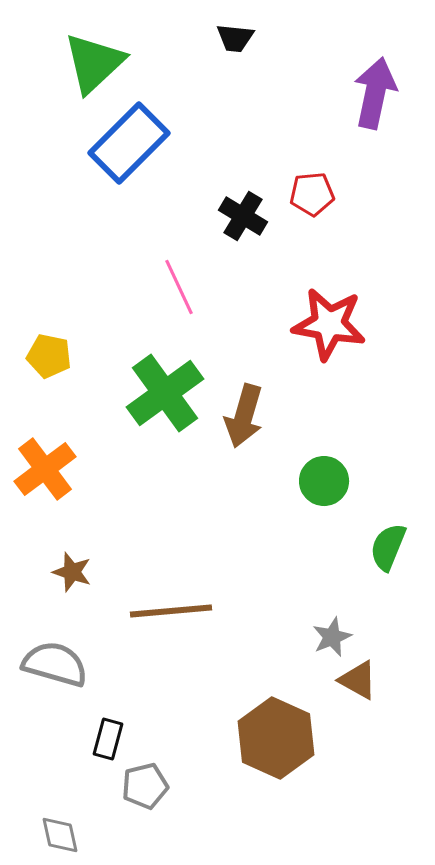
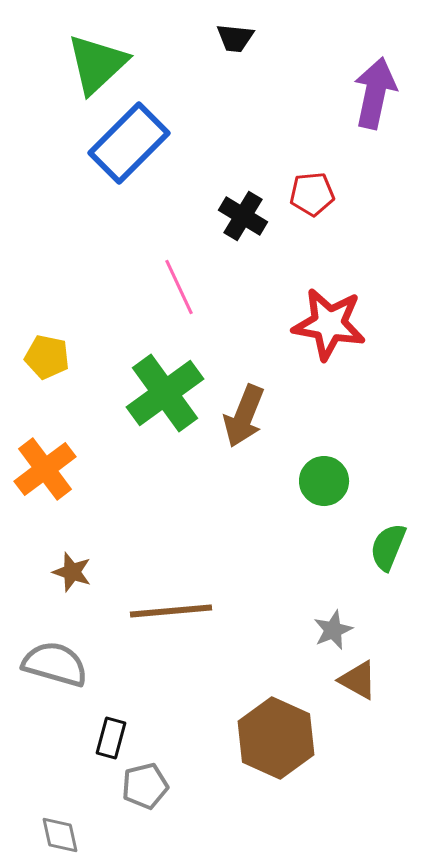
green triangle: moved 3 px right, 1 px down
yellow pentagon: moved 2 px left, 1 px down
brown arrow: rotated 6 degrees clockwise
gray star: moved 1 px right, 7 px up
black rectangle: moved 3 px right, 1 px up
